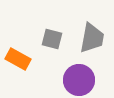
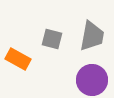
gray trapezoid: moved 2 px up
purple circle: moved 13 px right
